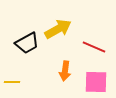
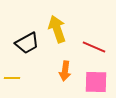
yellow arrow: moved 1 px left; rotated 80 degrees counterclockwise
yellow line: moved 4 px up
